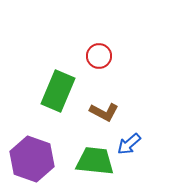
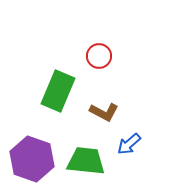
green trapezoid: moved 9 px left
